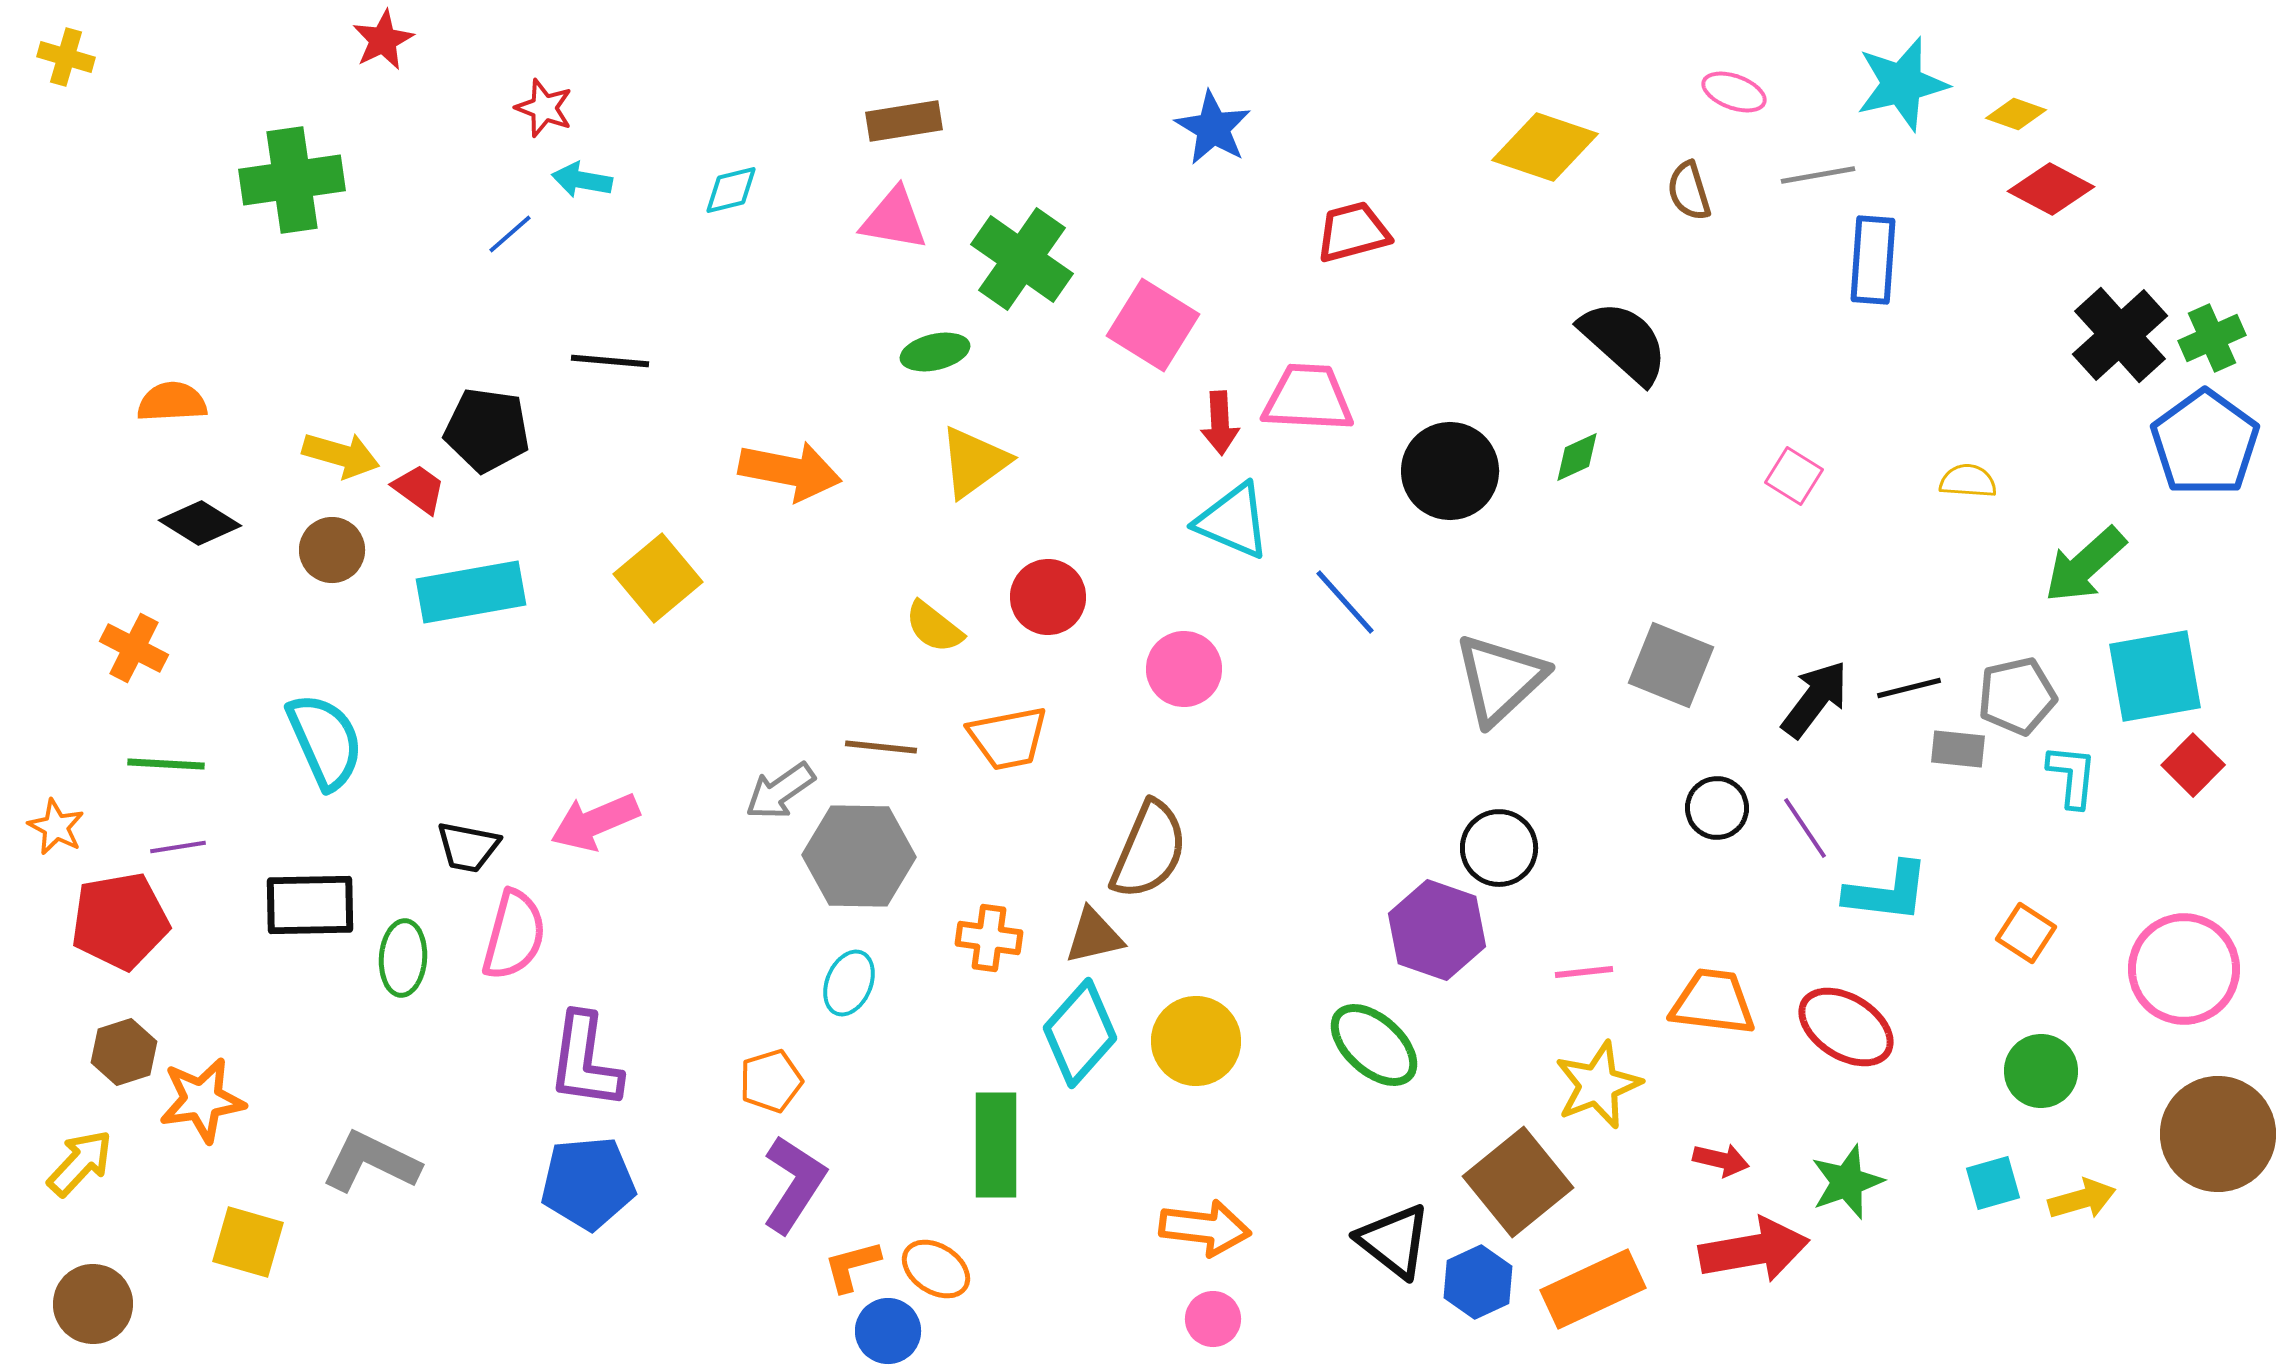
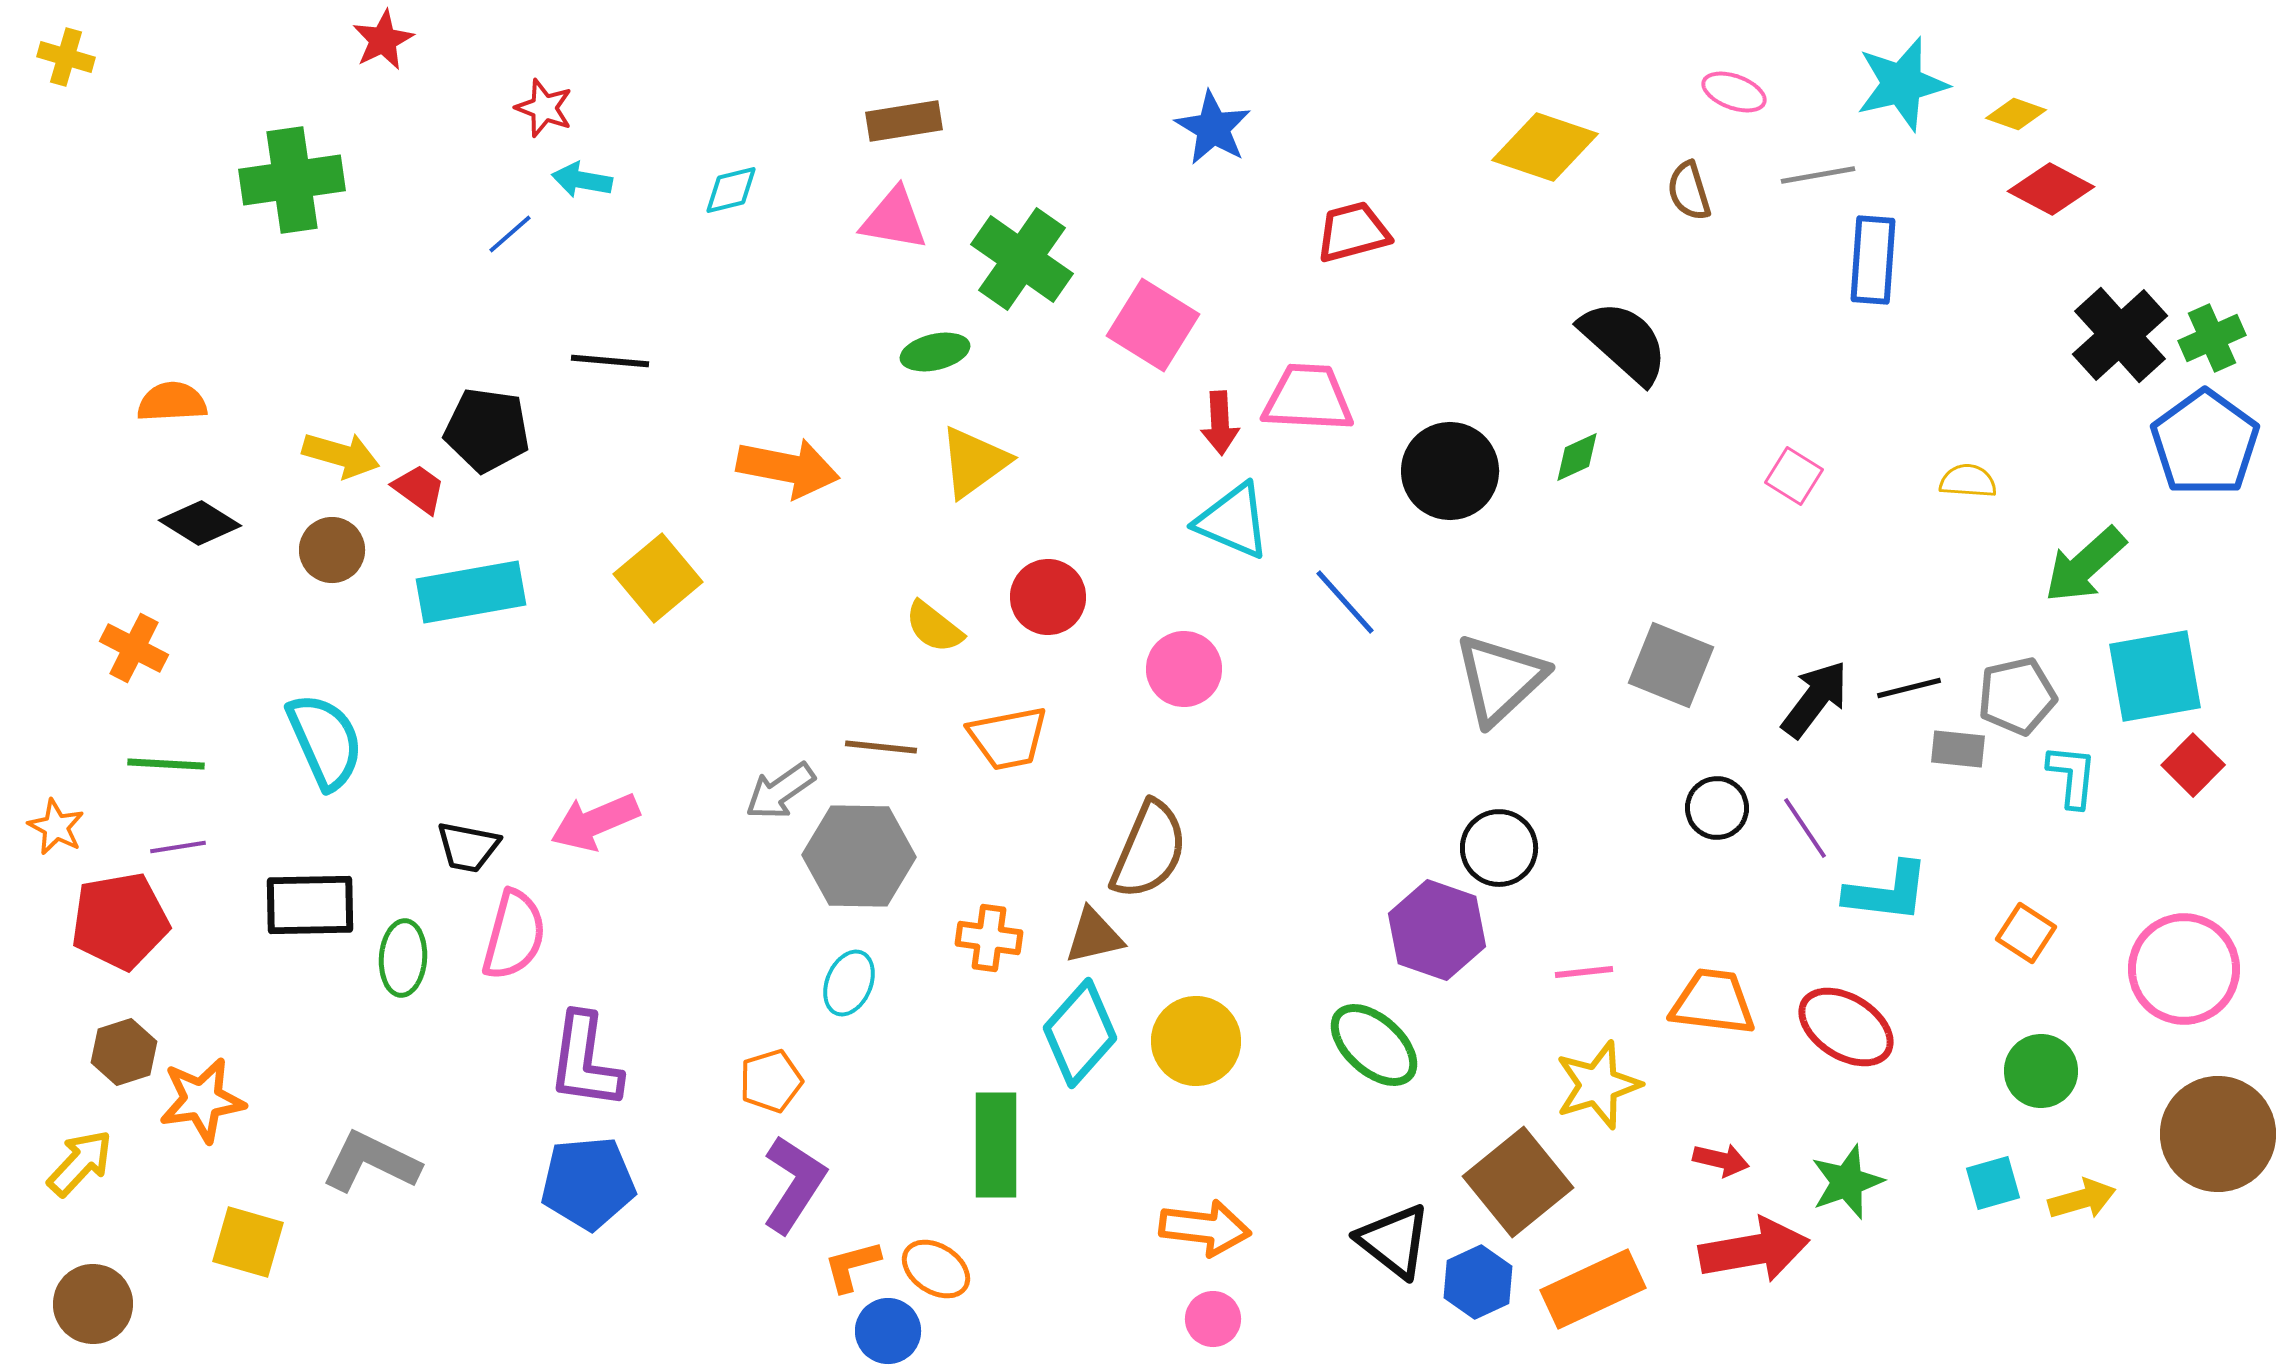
orange arrow at (790, 471): moved 2 px left, 3 px up
yellow star at (1598, 1085): rotated 4 degrees clockwise
